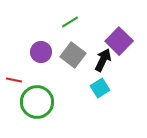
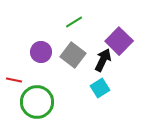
green line: moved 4 px right
